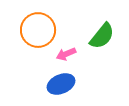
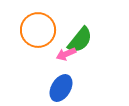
green semicircle: moved 22 px left, 4 px down
blue ellipse: moved 4 px down; rotated 36 degrees counterclockwise
